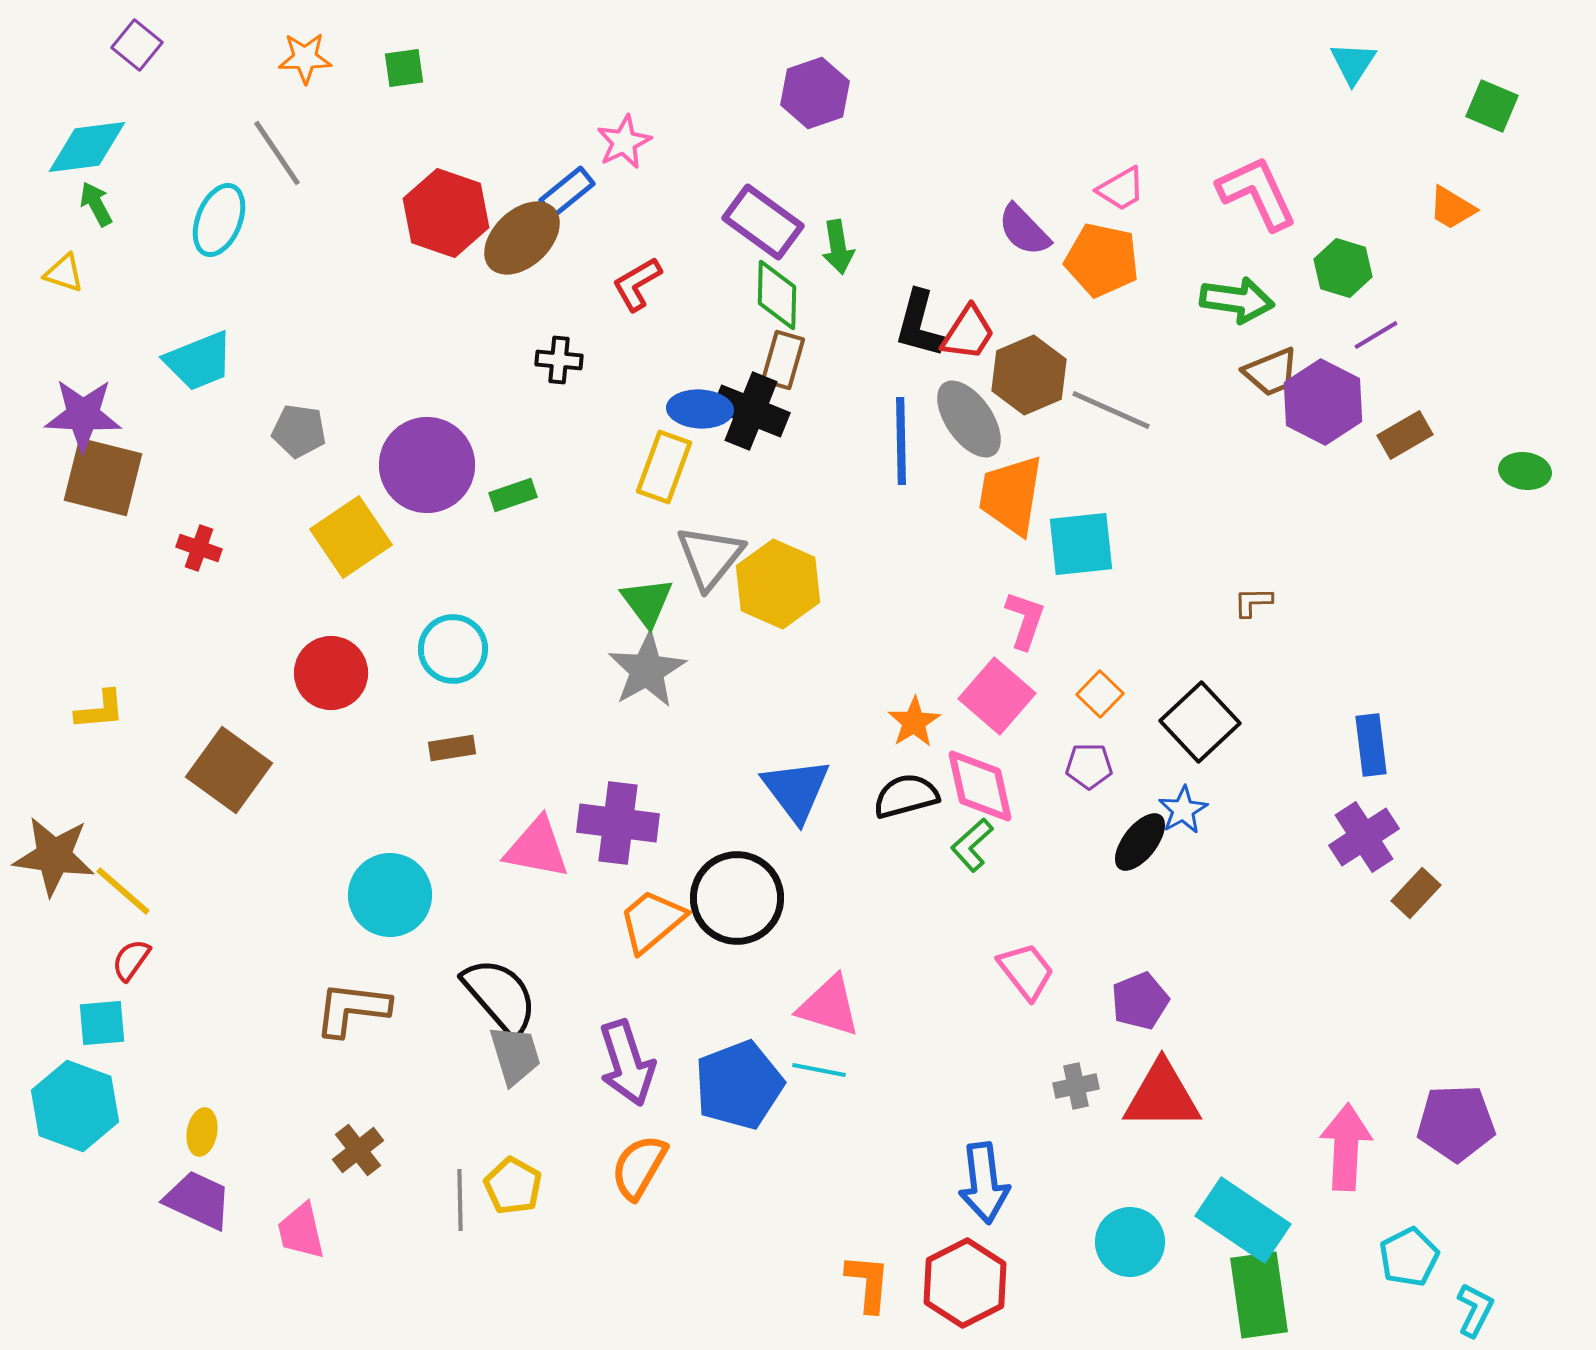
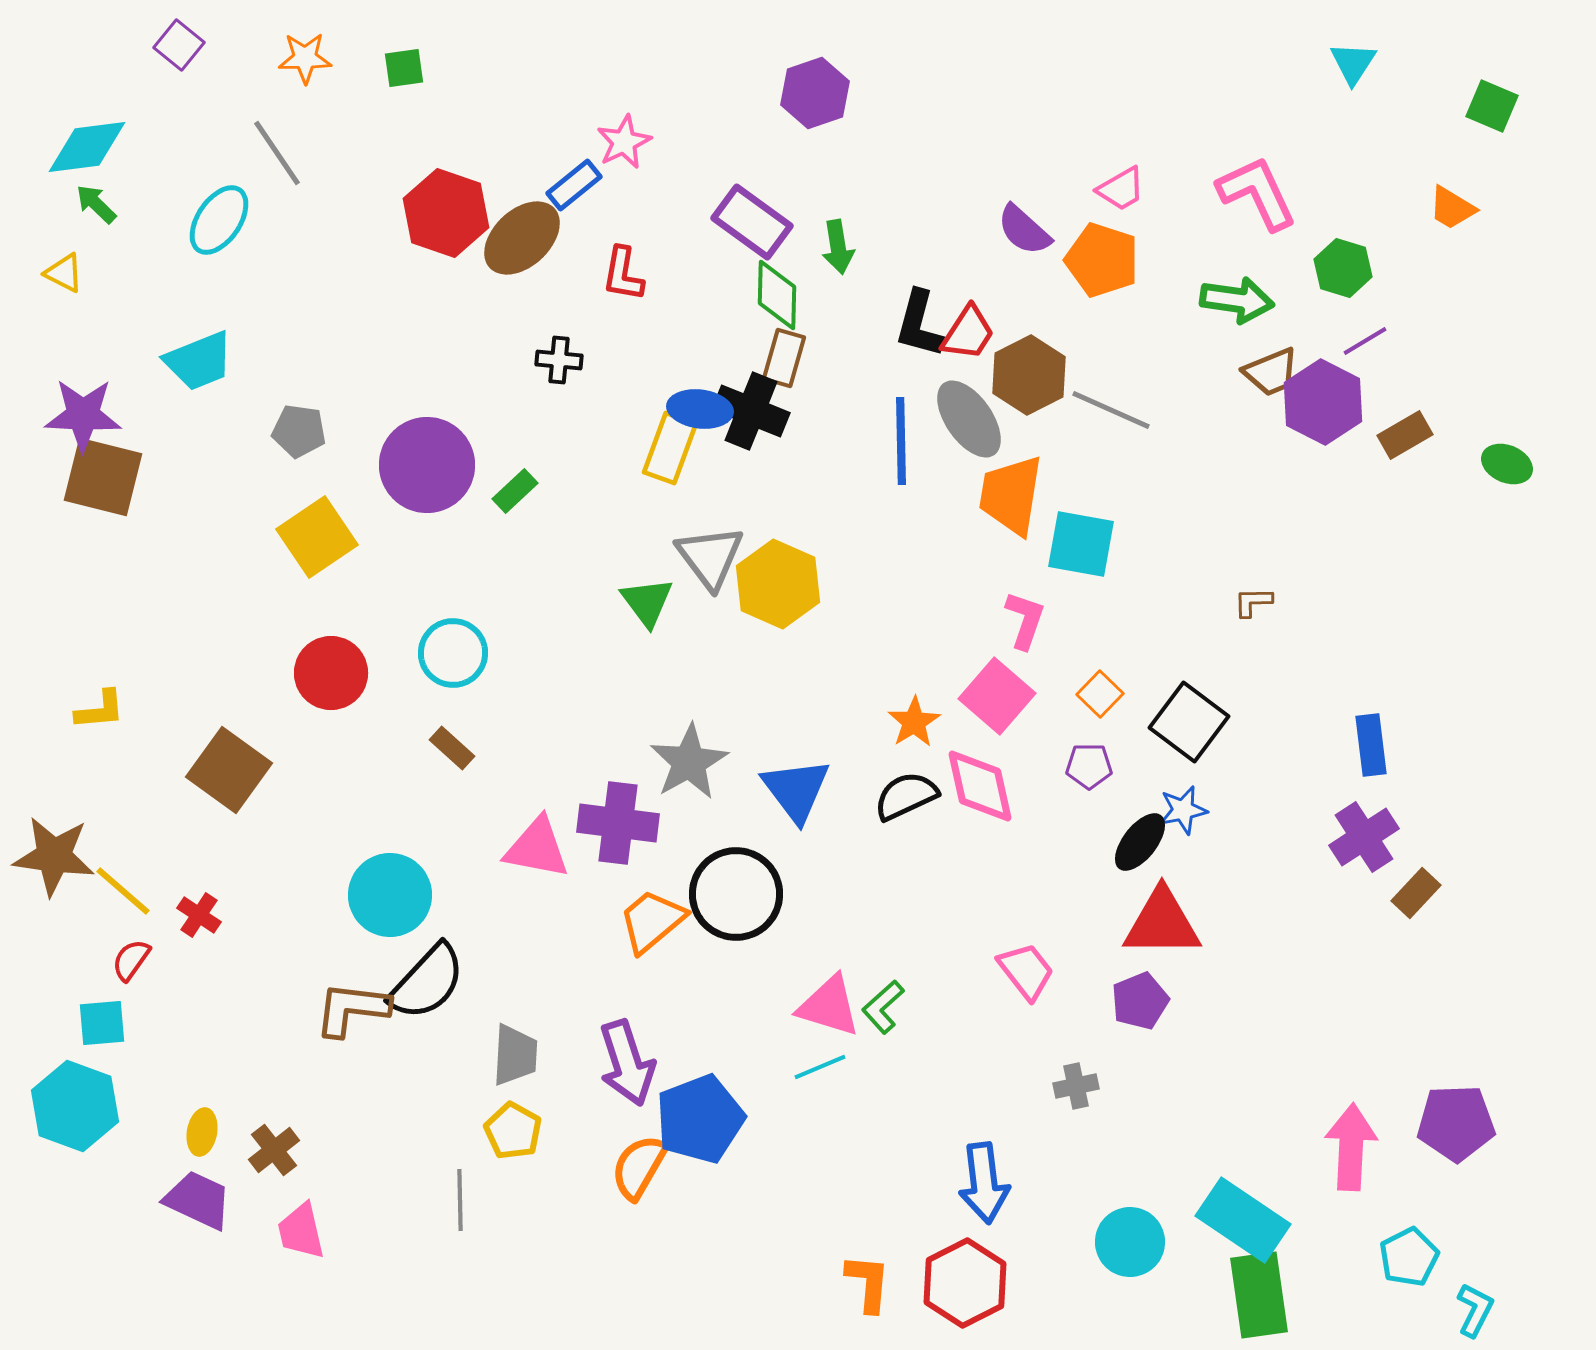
purple square at (137, 45): moved 42 px right
blue rectangle at (567, 192): moved 7 px right, 7 px up
green arrow at (96, 204): rotated 18 degrees counterclockwise
cyan ellipse at (219, 220): rotated 12 degrees clockwise
purple rectangle at (763, 222): moved 11 px left
purple semicircle at (1024, 230): rotated 4 degrees counterclockwise
orange pentagon at (1102, 260): rotated 6 degrees clockwise
yellow triangle at (64, 273): rotated 9 degrees clockwise
red L-shape at (637, 284): moved 14 px left, 10 px up; rotated 50 degrees counterclockwise
purple line at (1376, 335): moved 11 px left, 6 px down
brown rectangle at (783, 360): moved 1 px right, 2 px up
brown hexagon at (1029, 375): rotated 4 degrees counterclockwise
blue ellipse at (700, 409): rotated 4 degrees clockwise
yellow rectangle at (664, 467): moved 6 px right, 19 px up
green ellipse at (1525, 471): moved 18 px left, 7 px up; rotated 15 degrees clockwise
green rectangle at (513, 495): moved 2 px right, 4 px up; rotated 24 degrees counterclockwise
yellow square at (351, 537): moved 34 px left
cyan square at (1081, 544): rotated 16 degrees clockwise
red cross at (199, 548): moved 367 px down; rotated 15 degrees clockwise
gray triangle at (710, 557): rotated 16 degrees counterclockwise
cyan circle at (453, 649): moved 4 px down
gray star at (647, 670): moved 42 px right, 92 px down
black square at (1200, 722): moved 11 px left; rotated 10 degrees counterclockwise
brown rectangle at (452, 748): rotated 51 degrees clockwise
black semicircle at (906, 796): rotated 10 degrees counterclockwise
blue star at (1183, 810): rotated 18 degrees clockwise
green L-shape at (972, 845): moved 89 px left, 162 px down
black circle at (737, 898): moved 1 px left, 4 px up
black semicircle at (500, 996): moved 73 px left, 14 px up; rotated 84 degrees clockwise
gray trapezoid at (515, 1055): rotated 20 degrees clockwise
cyan line at (819, 1070): moved 1 px right, 3 px up; rotated 34 degrees counterclockwise
blue pentagon at (739, 1085): moved 39 px left, 34 px down
red triangle at (1162, 1096): moved 173 px up
pink arrow at (1346, 1147): moved 5 px right
brown cross at (358, 1150): moved 84 px left
yellow pentagon at (513, 1186): moved 55 px up
